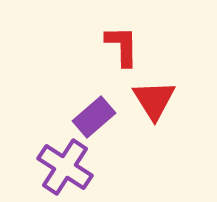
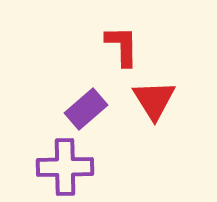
purple rectangle: moved 8 px left, 8 px up
purple cross: rotated 34 degrees counterclockwise
